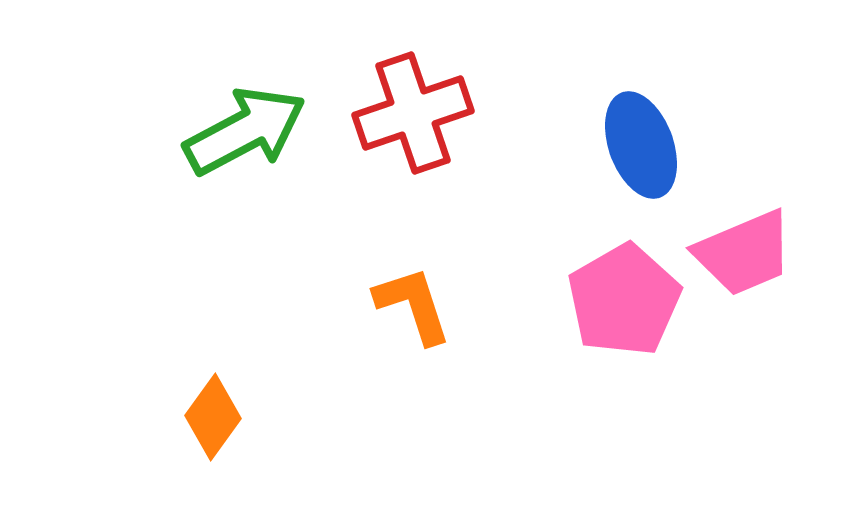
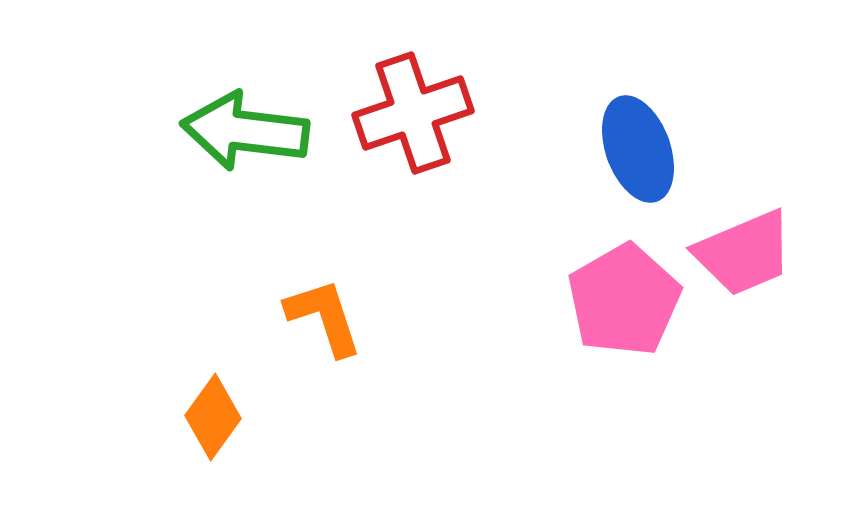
green arrow: rotated 145 degrees counterclockwise
blue ellipse: moved 3 px left, 4 px down
orange L-shape: moved 89 px left, 12 px down
